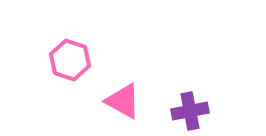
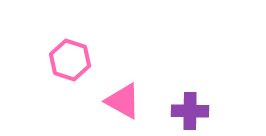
purple cross: rotated 12 degrees clockwise
